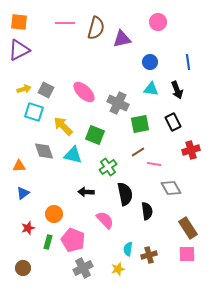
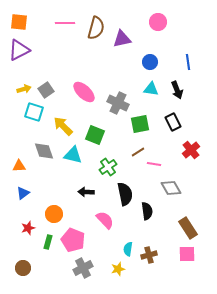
gray square at (46, 90): rotated 28 degrees clockwise
red cross at (191, 150): rotated 24 degrees counterclockwise
